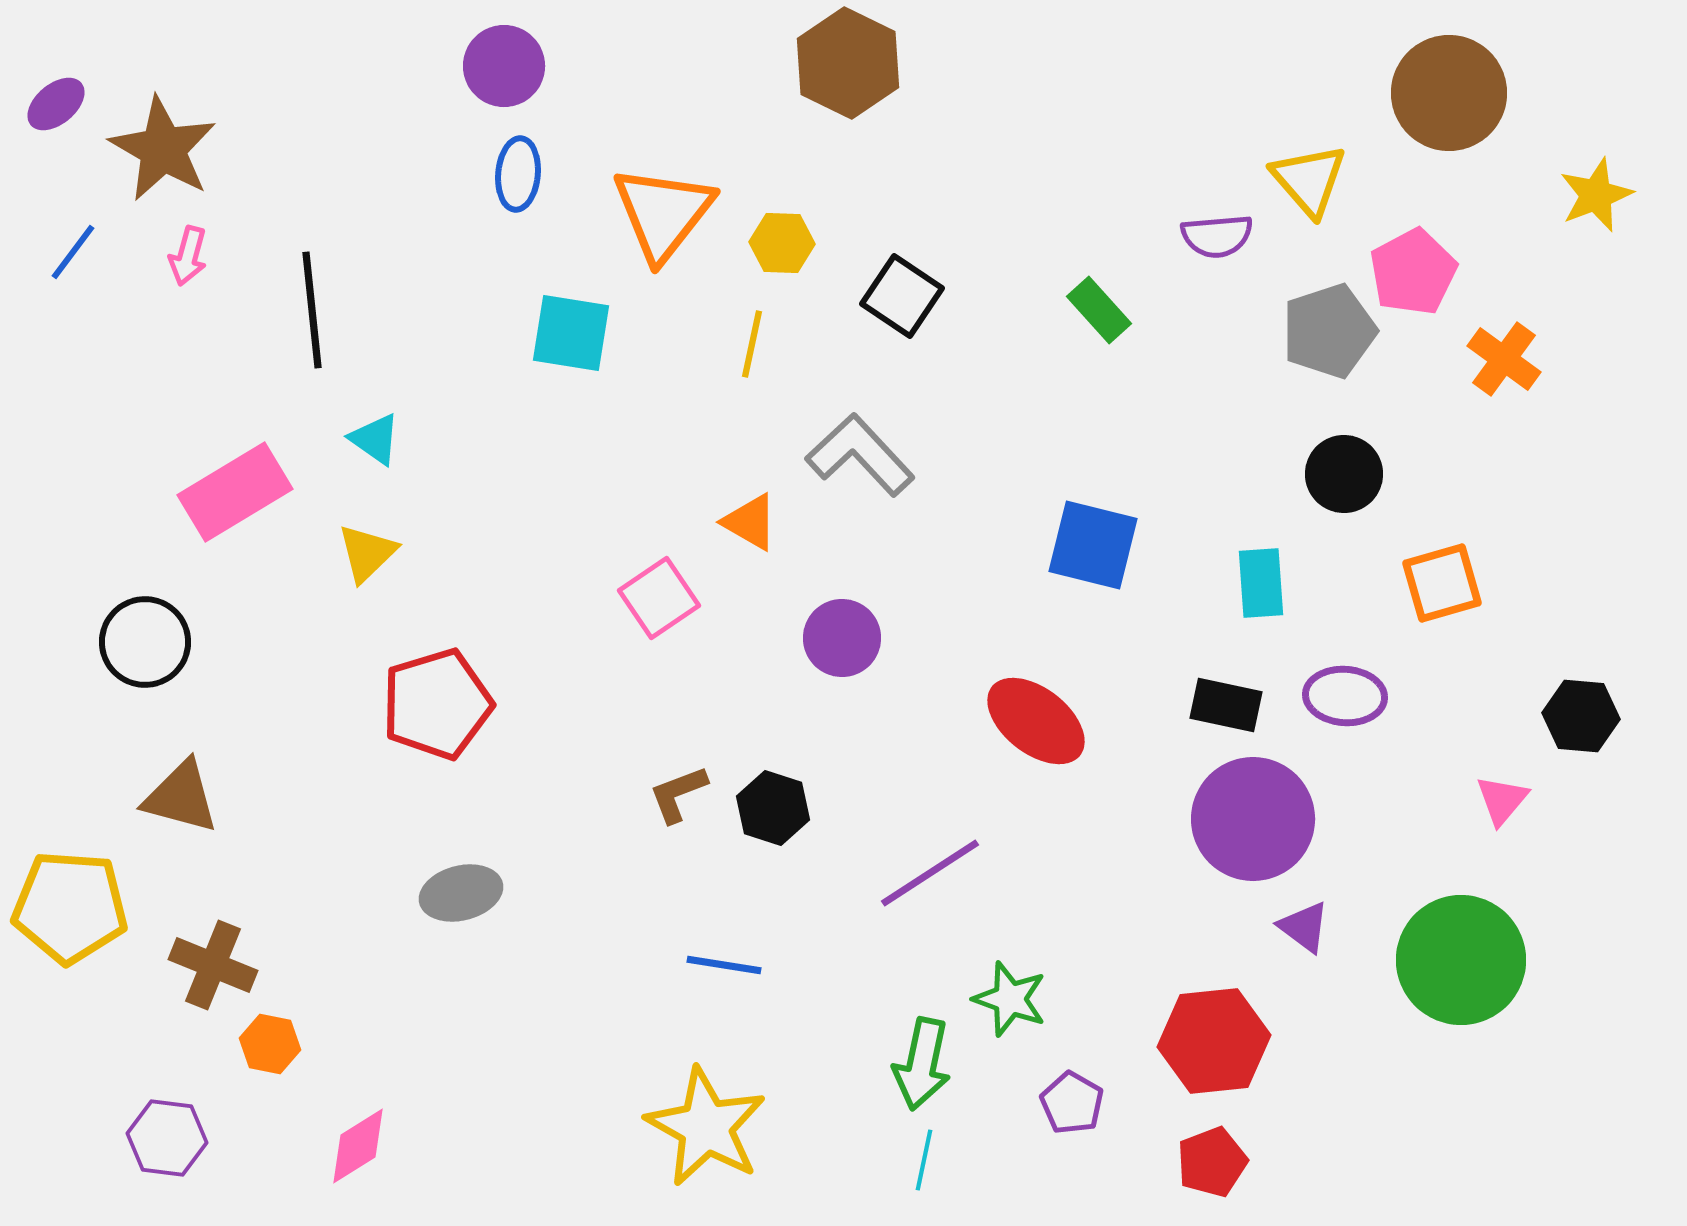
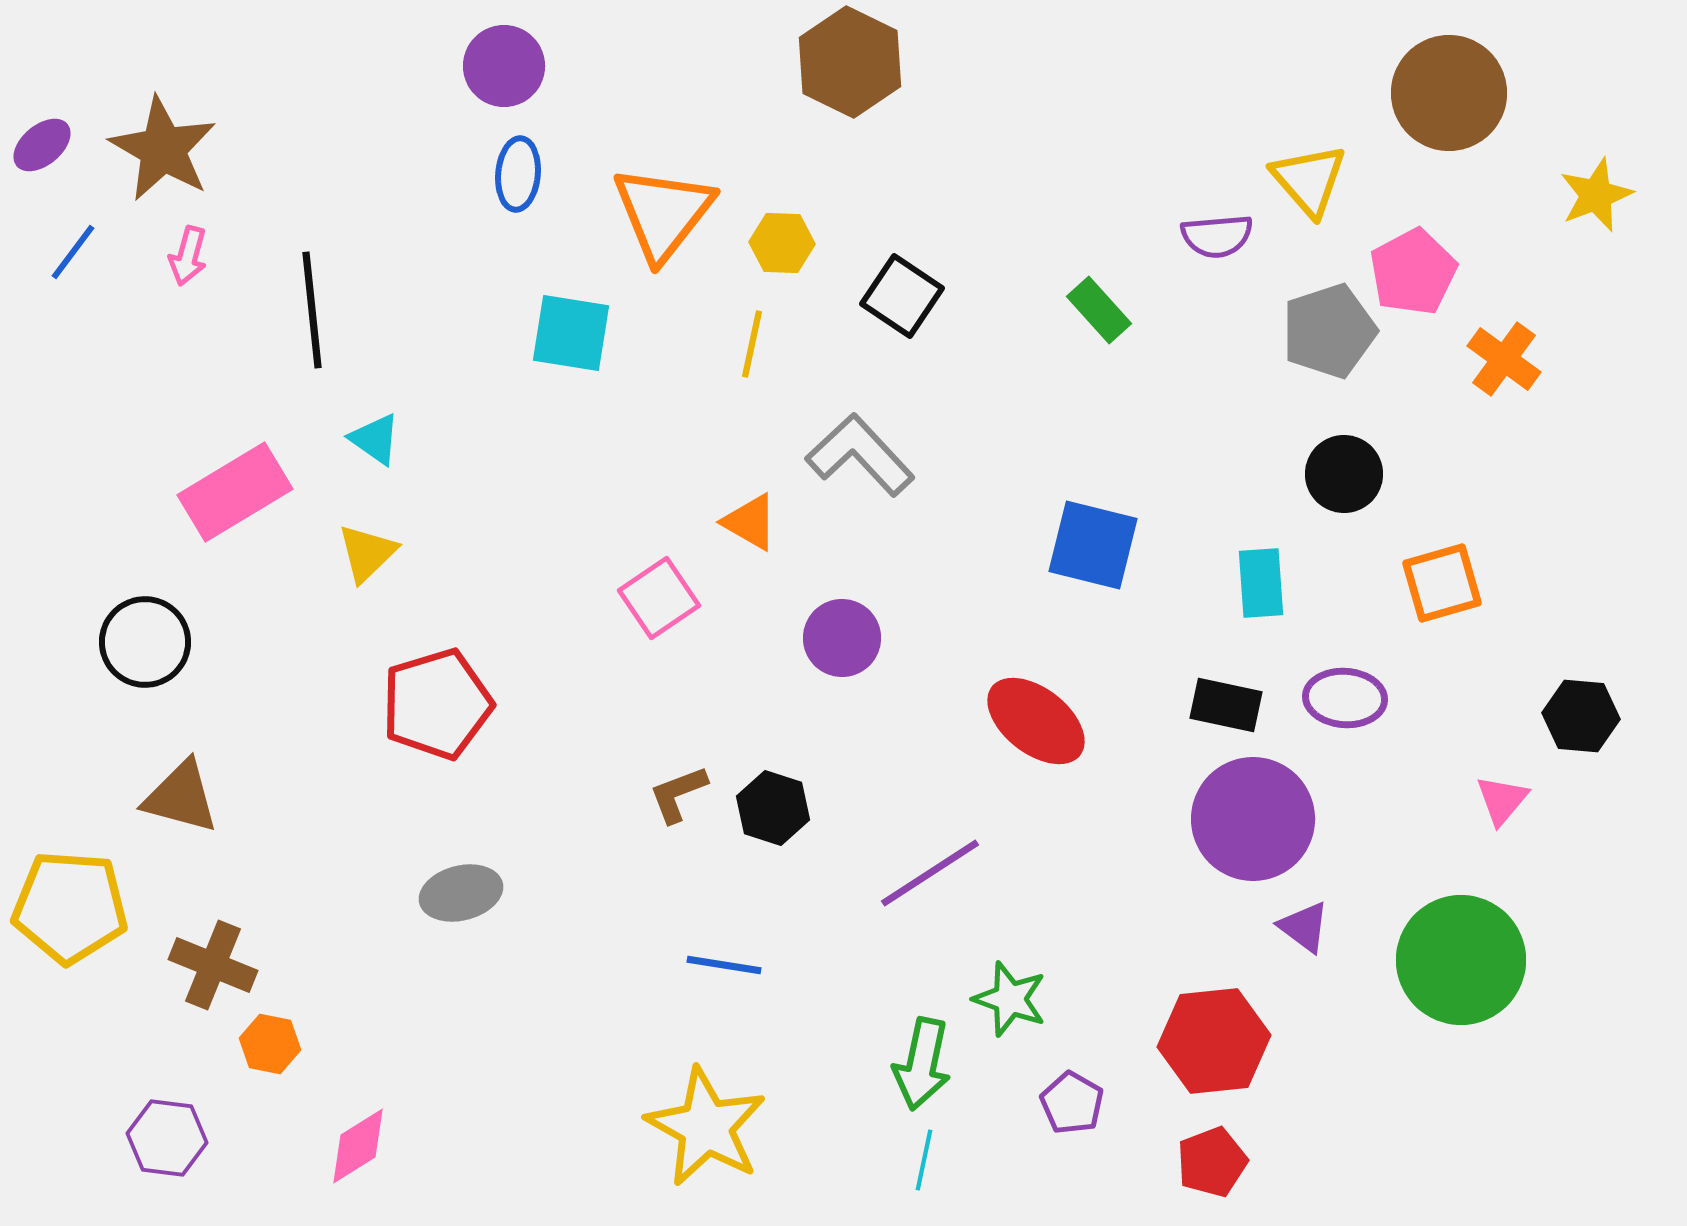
brown hexagon at (848, 63): moved 2 px right, 1 px up
purple ellipse at (56, 104): moved 14 px left, 41 px down
purple ellipse at (1345, 696): moved 2 px down
